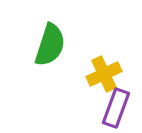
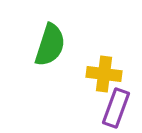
yellow cross: rotated 32 degrees clockwise
